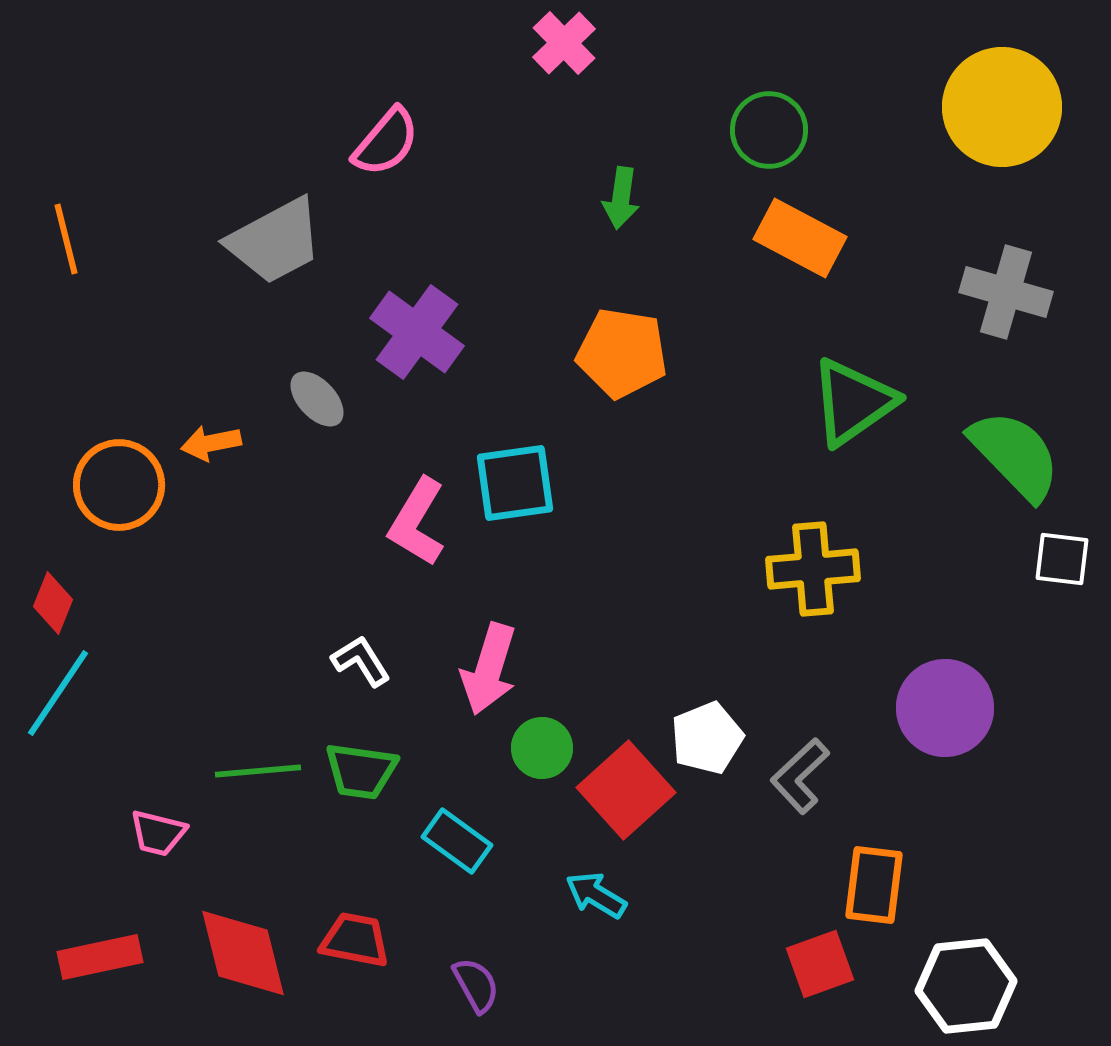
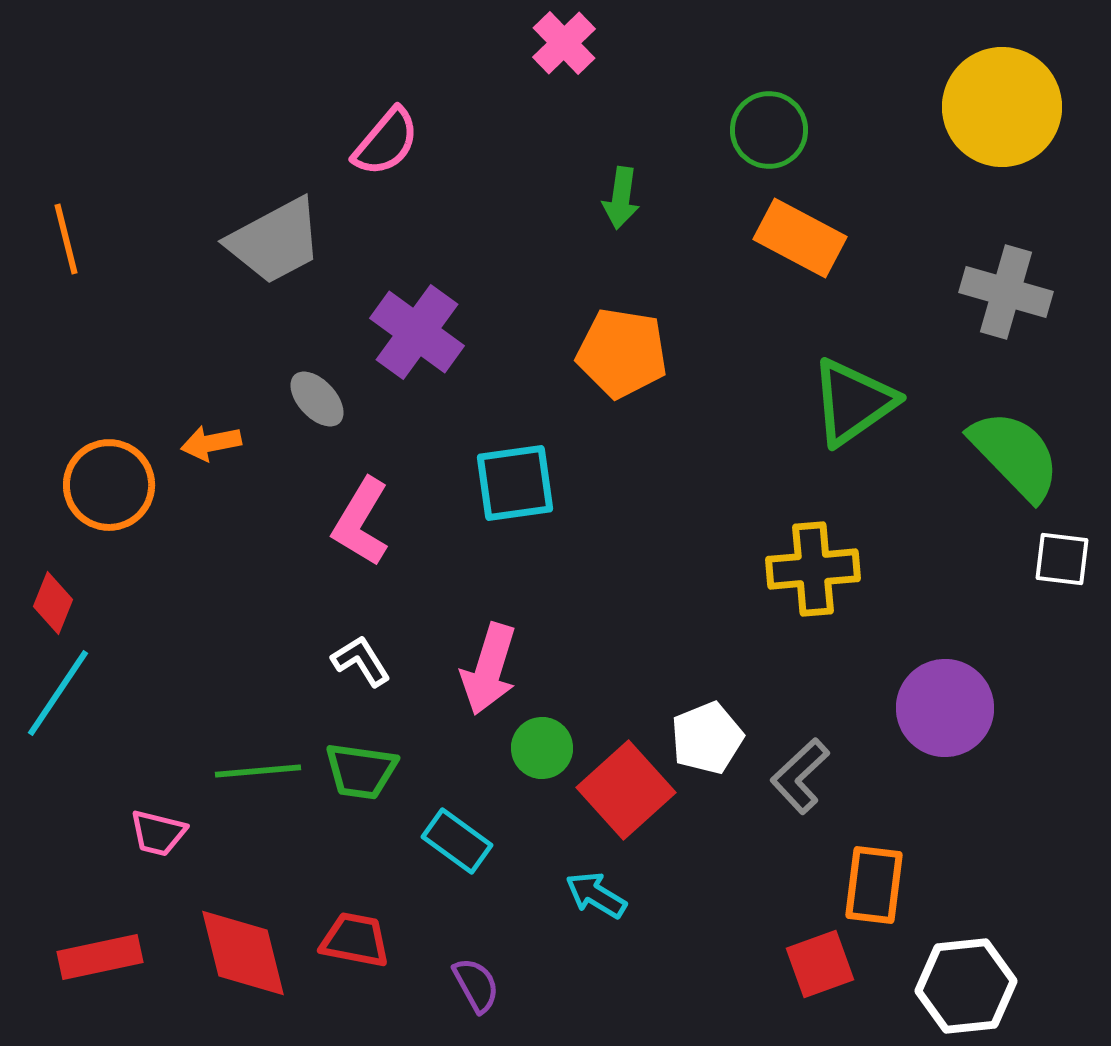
orange circle at (119, 485): moved 10 px left
pink L-shape at (417, 522): moved 56 px left
